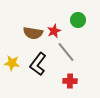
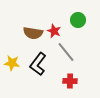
red star: rotated 24 degrees counterclockwise
